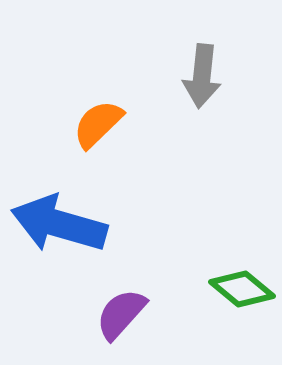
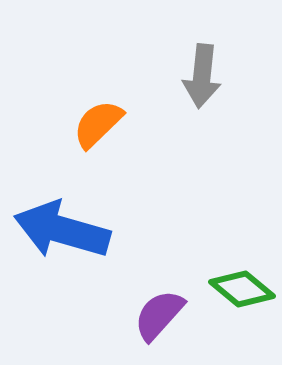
blue arrow: moved 3 px right, 6 px down
purple semicircle: moved 38 px right, 1 px down
